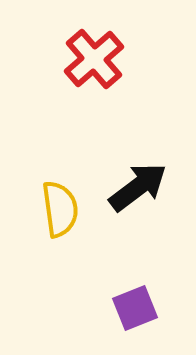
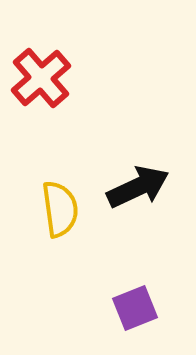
red cross: moved 53 px left, 19 px down
black arrow: rotated 12 degrees clockwise
